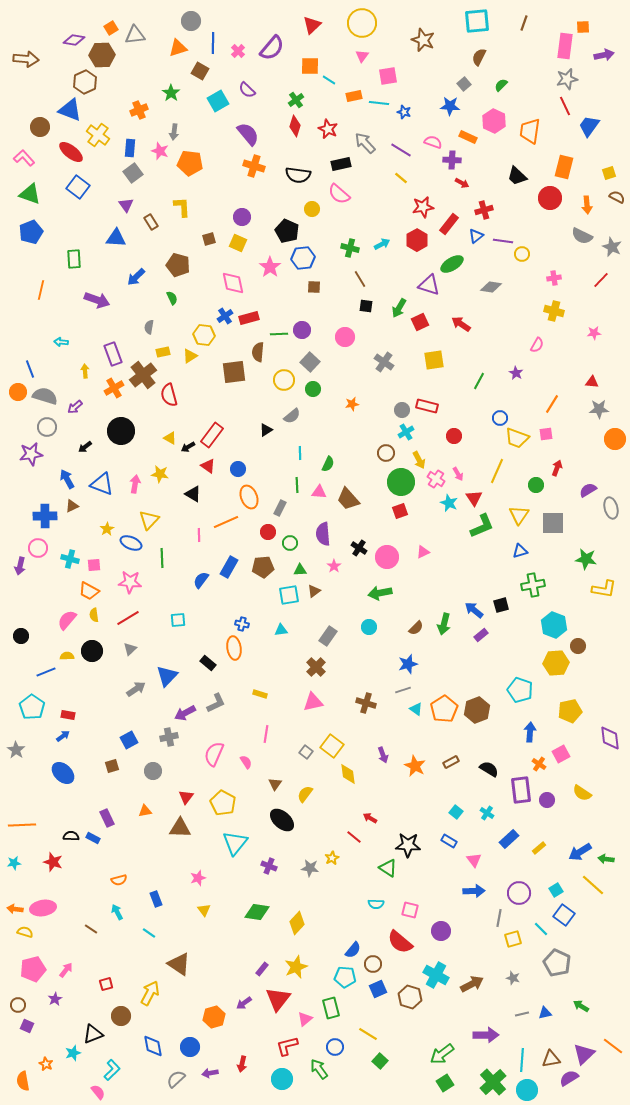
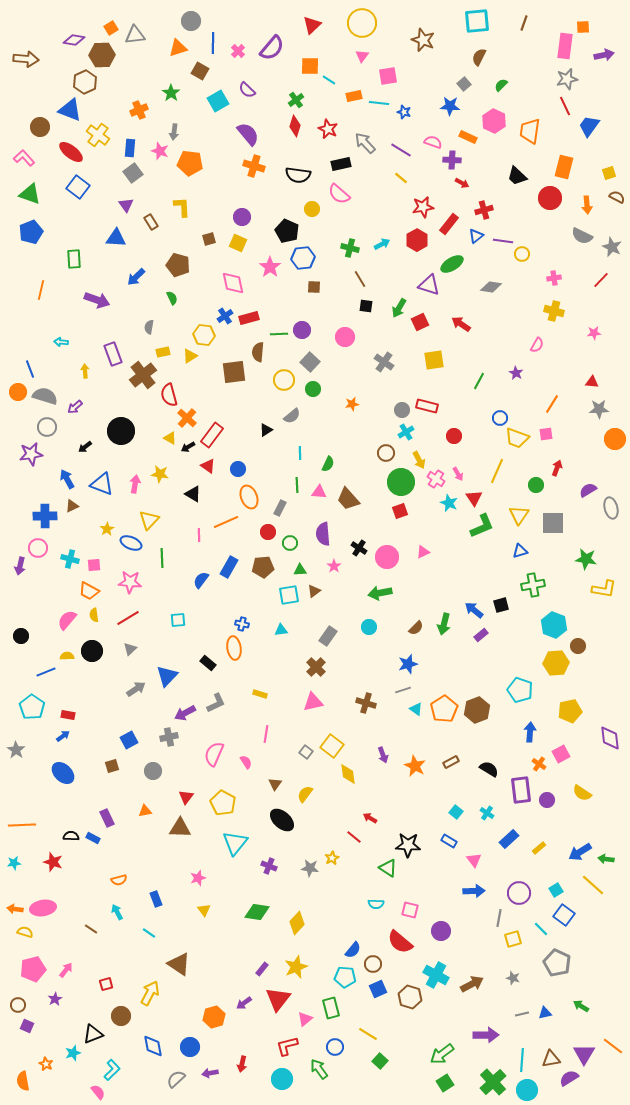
orange cross at (114, 388): moved 73 px right, 30 px down; rotated 18 degrees counterclockwise
purple triangle at (584, 1054): rotated 15 degrees counterclockwise
